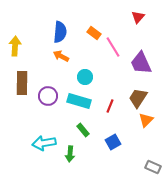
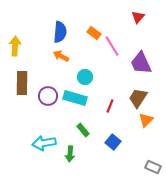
pink line: moved 1 px left, 1 px up
cyan rectangle: moved 4 px left, 3 px up
blue square: rotated 21 degrees counterclockwise
